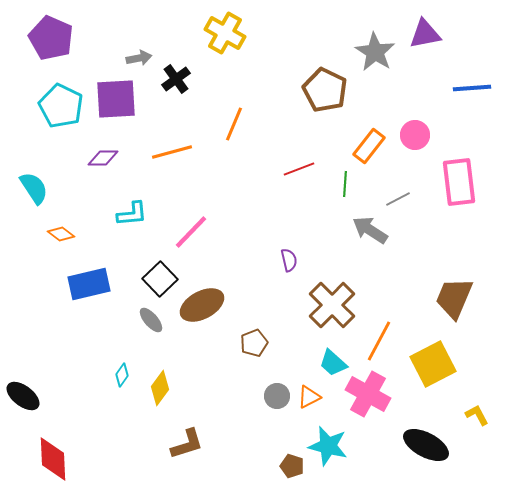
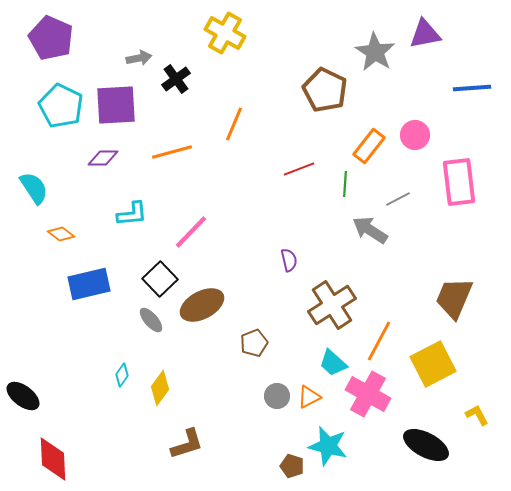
purple square at (116, 99): moved 6 px down
brown cross at (332, 305): rotated 12 degrees clockwise
